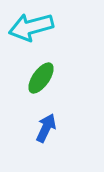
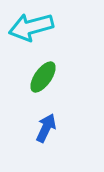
green ellipse: moved 2 px right, 1 px up
